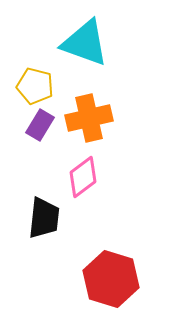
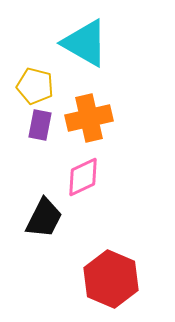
cyan triangle: rotated 10 degrees clockwise
purple rectangle: rotated 20 degrees counterclockwise
pink diamond: rotated 12 degrees clockwise
black trapezoid: rotated 21 degrees clockwise
red hexagon: rotated 6 degrees clockwise
